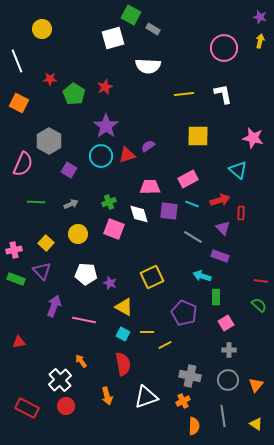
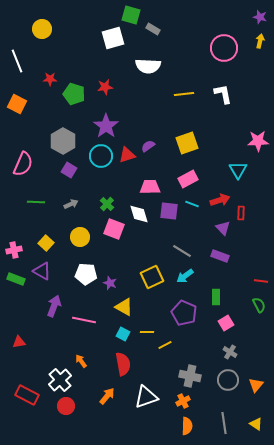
green square at (131, 15): rotated 12 degrees counterclockwise
red star at (105, 87): rotated 14 degrees clockwise
green pentagon at (74, 94): rotated 15 degrees counterclockwise
orange square at (19, 103): moved 2 px left, 1 px down
yellow square at (198, 136): moved 11 px left, 7 px down; rotated 20 degrees counterclockwise
pink star at (253, 138): moved 5 px right, 3 px down; rotated 15 degrees counterclockwise
gray hexagon at (49, 141): moved 14 px right
cyan triangle at (238, 170): rotated 18 degrees clockwise
green cross at (109, 202): moved 2 px left, 2 px down; rotated 24 degrees counterclockwise
yellow circle at (78, 234): moved 2 px right, 3 px down
gray line at (193, 237): moved 11 px left, 14 px down
purple triangle at (42, 271): rotated 18 degrees counterclockwise
cyan arrow at (202, 276): moved 17 px left; rotated 54 degrees counterclockwise
green semicircle at (259, 305): rotated 21 degrees clockwise
gray cross at (229, 350): moved 1 px right, 2 px down; rotated 32 degrees clockwise
orange arrow at (107, 396): rotated 126 degrees counterclockwise
red rectangle at (27, 408): moved 13 px up
gray line at (223, 416): moved 1 px right, 7 px down
orange semicircle at (194, 426): moved 7 px left
